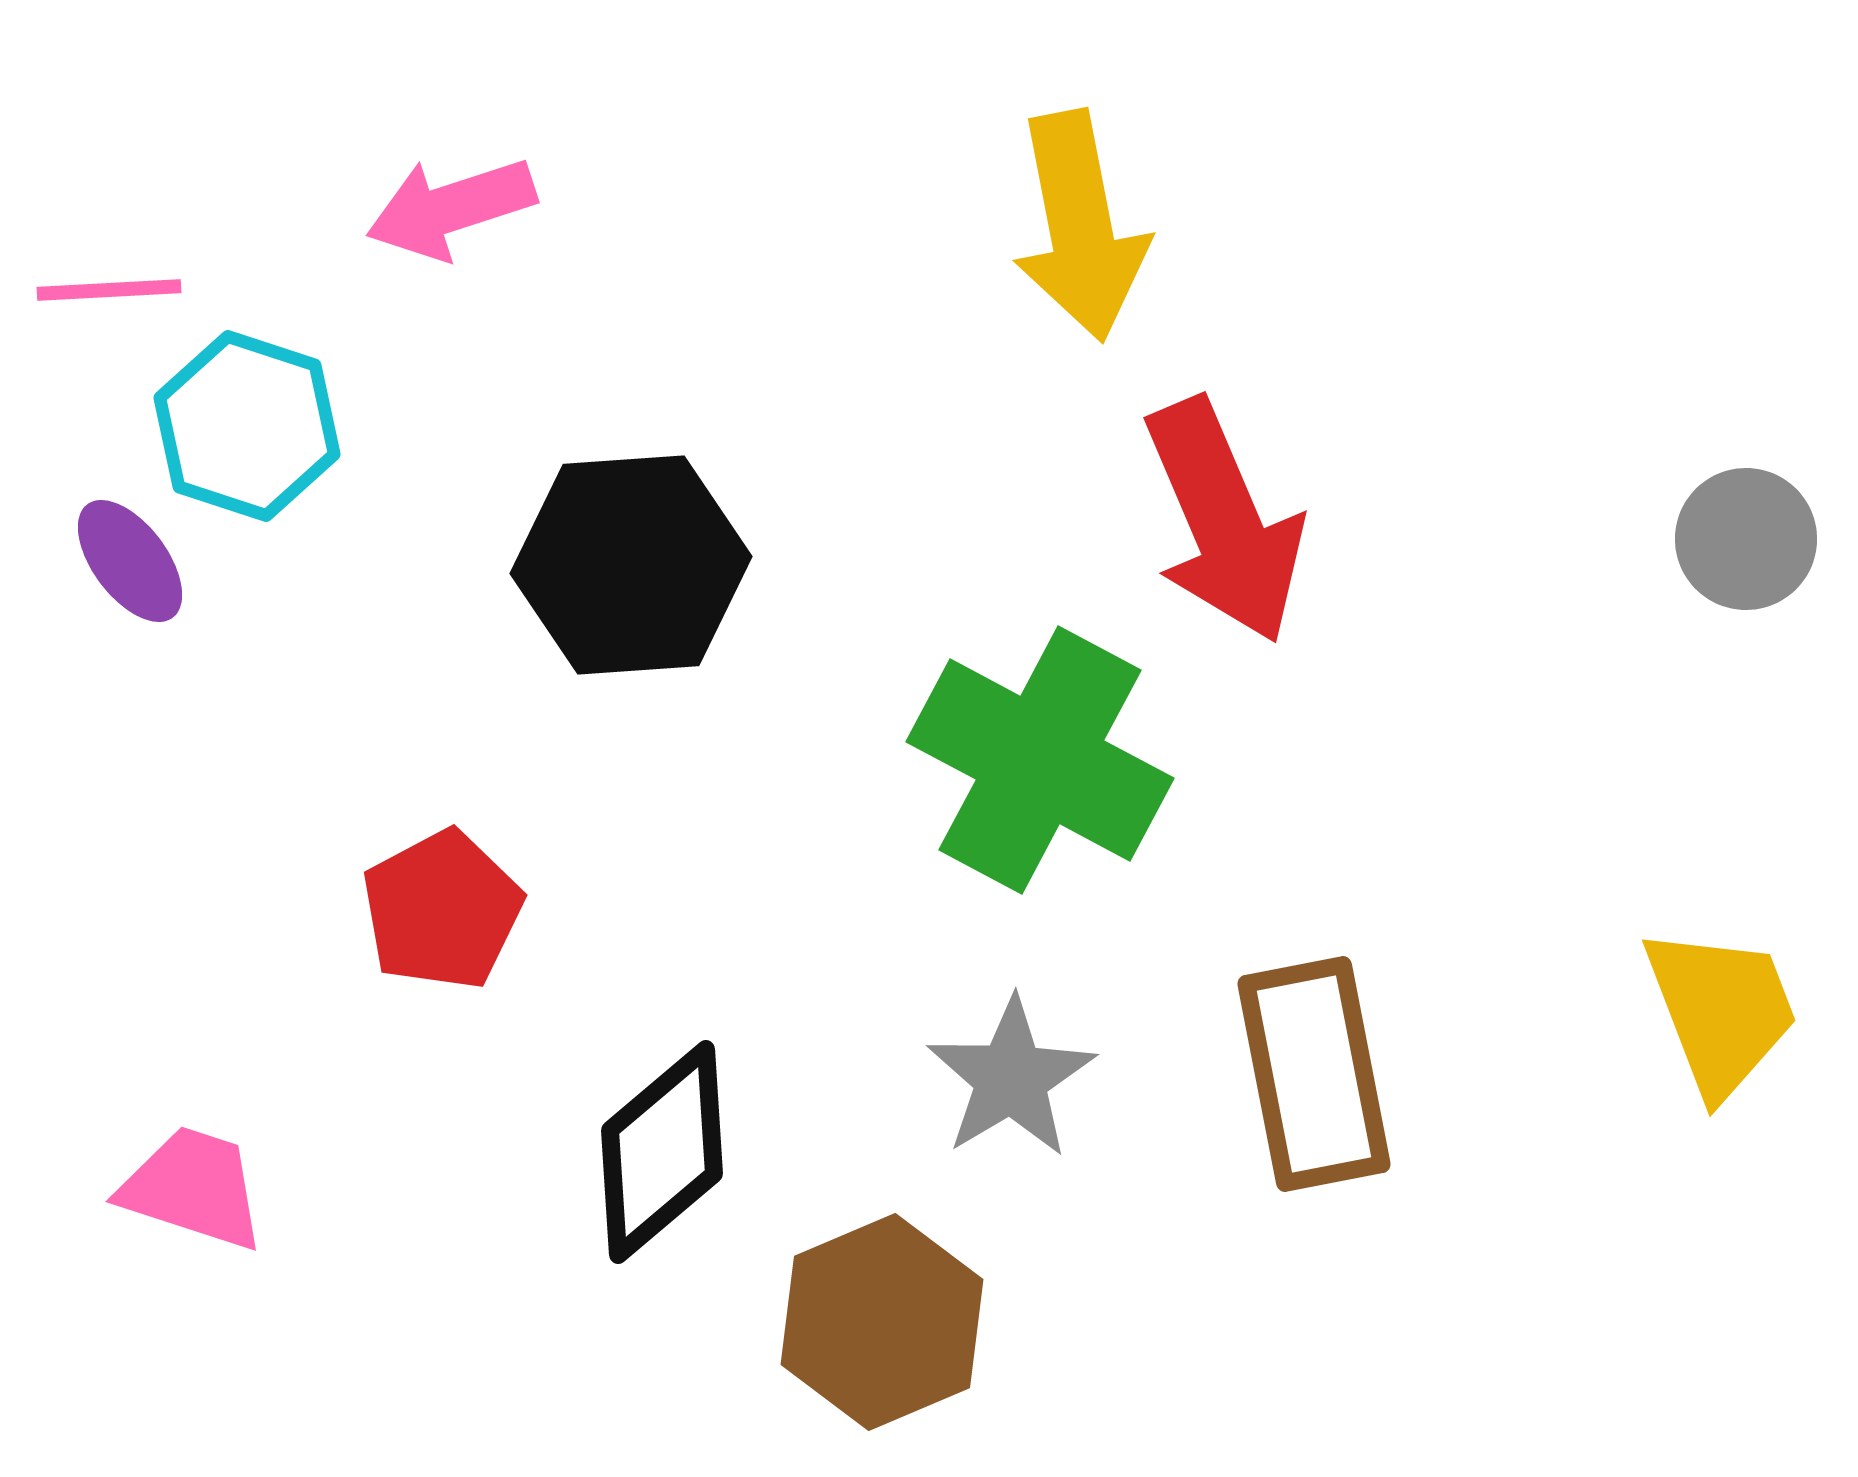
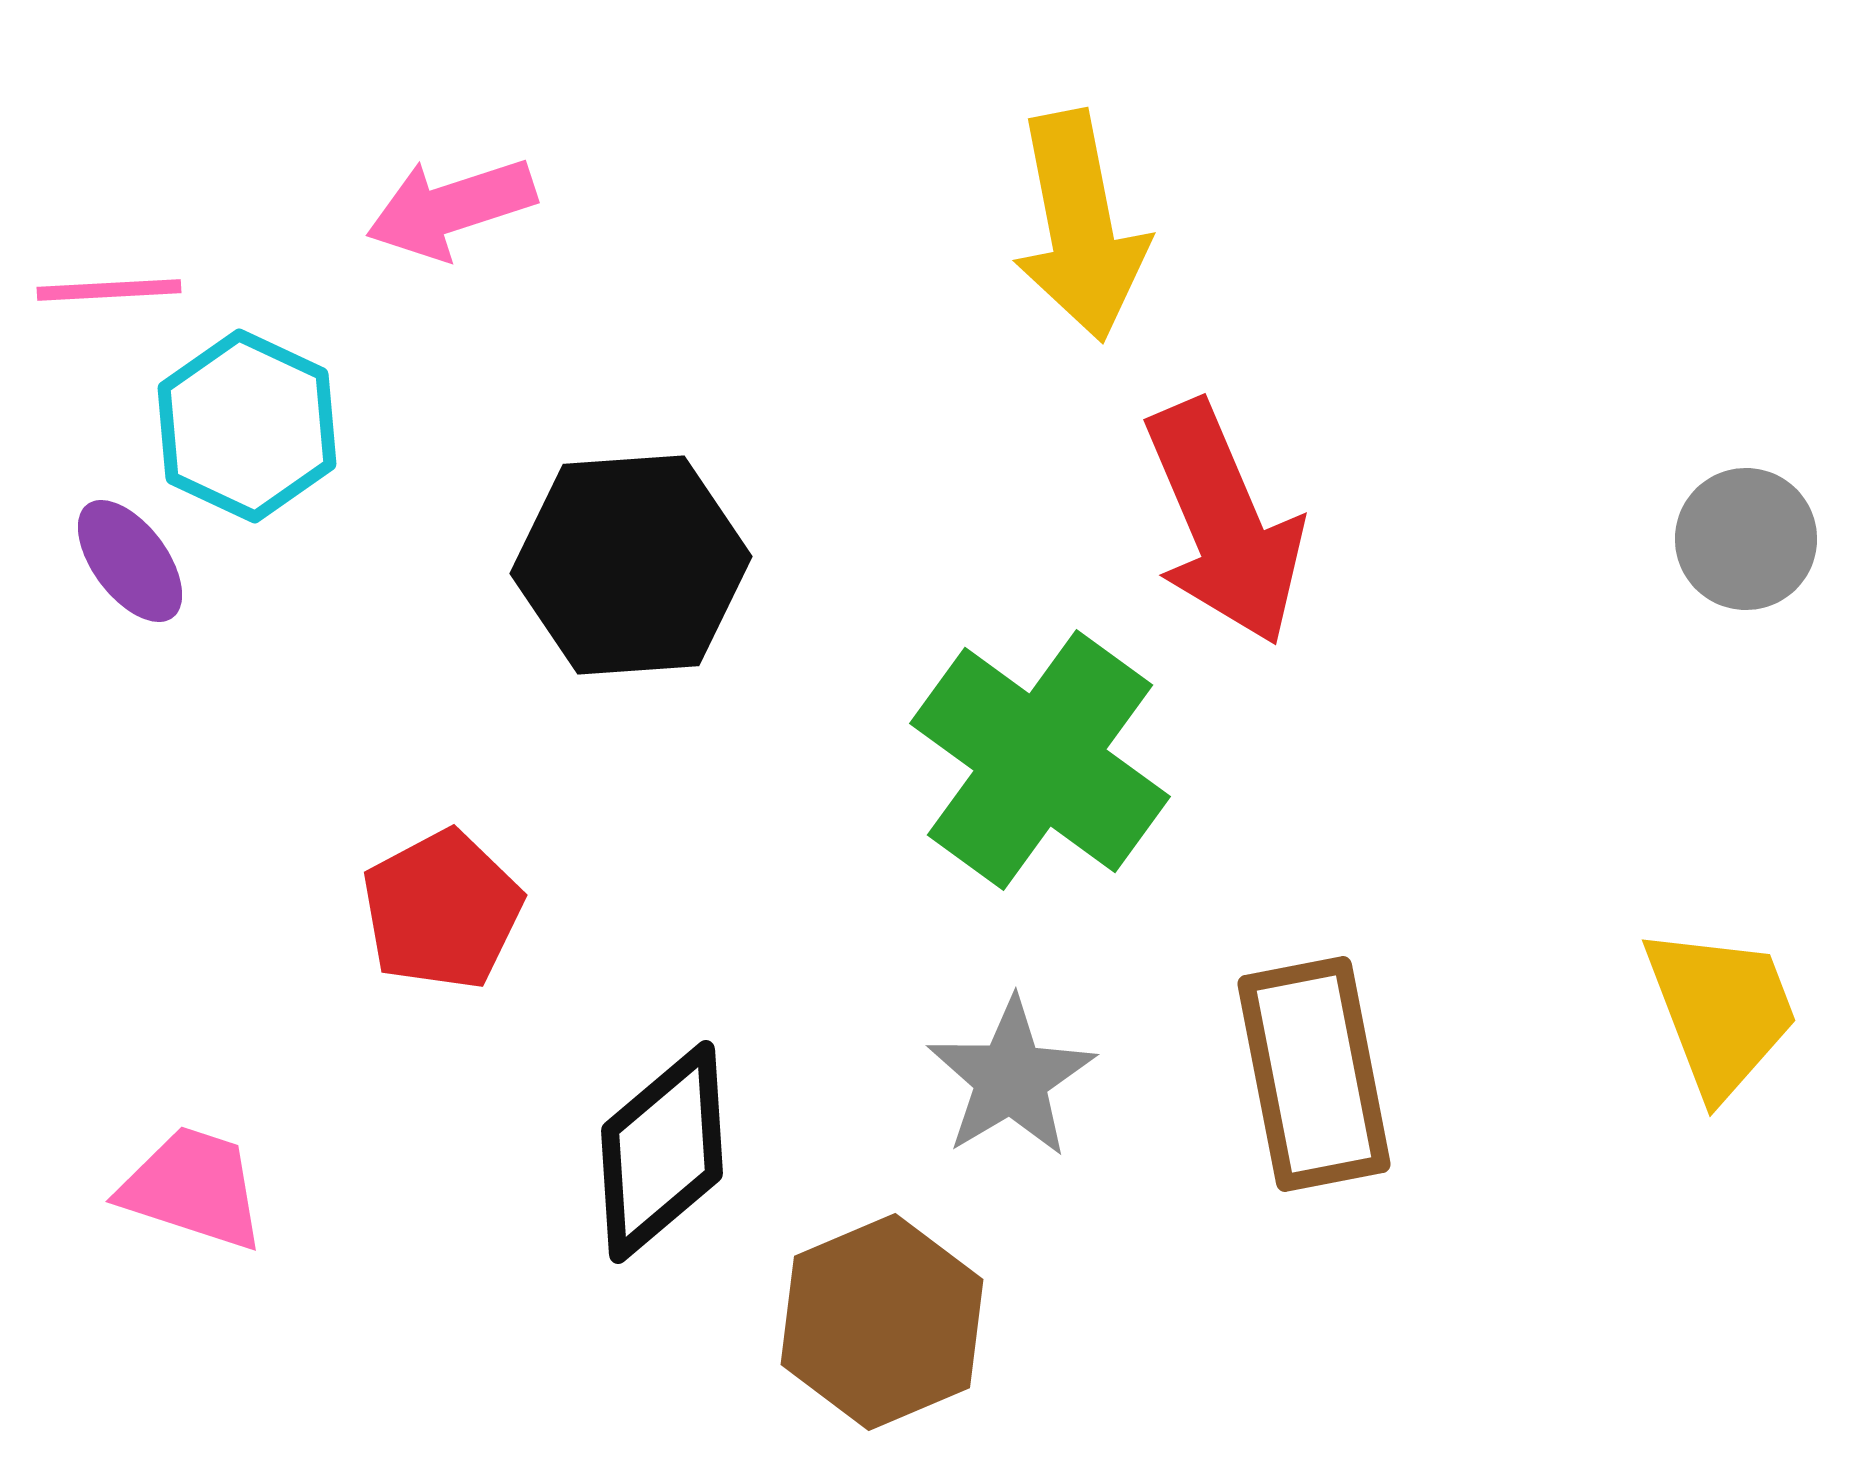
cyan hexagon: rotated 7 degrees clockwise
red arrow: moved 2 px down
green cross: rotated 8 degrees clockwise
